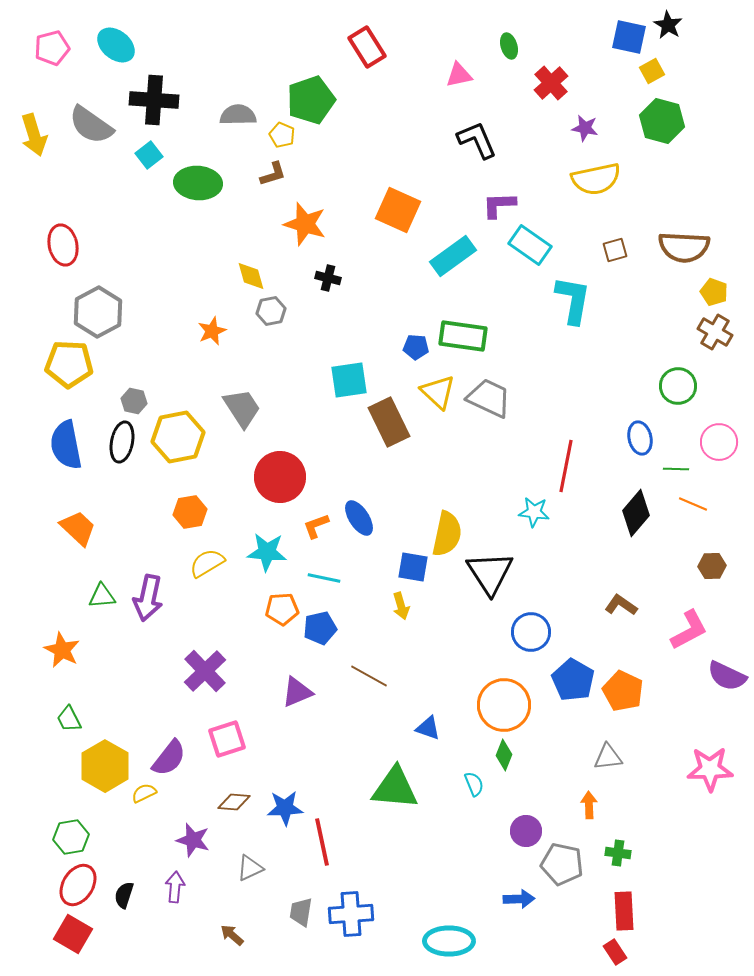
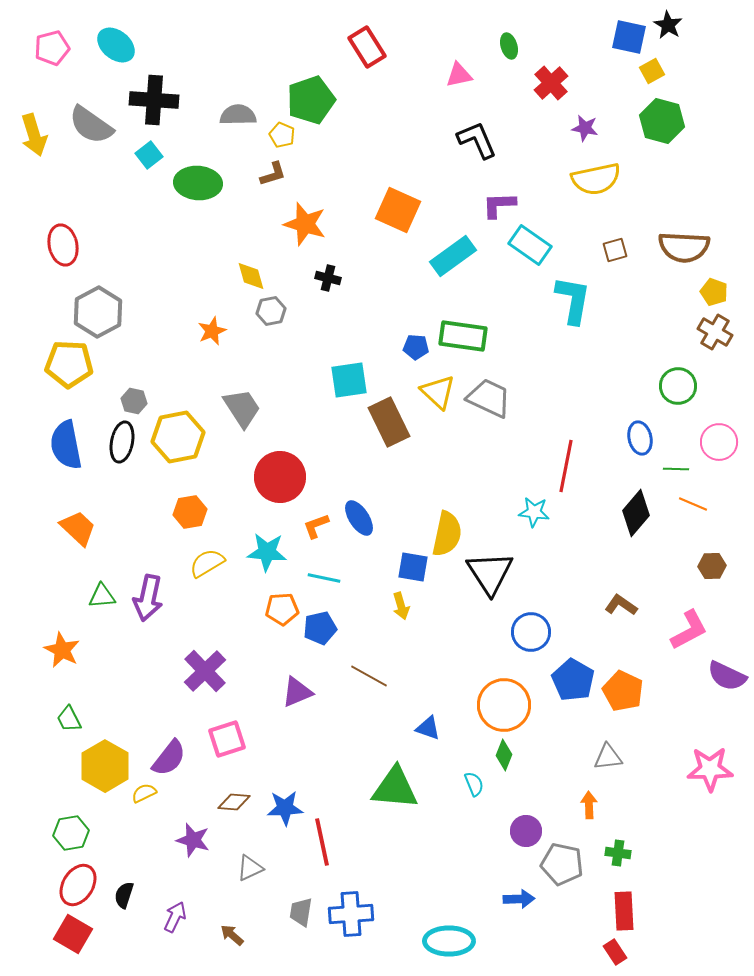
green hexagon at (71, 837): moved 4 px up
purple arrow at (175, 887): moved 30 px down; rotated 20 degrees clockwise
